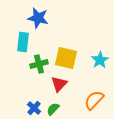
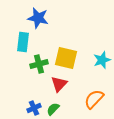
cyan star: moved 2 px right; rotated 12 degrees clockwise
orange semicircle: moved 1 px up
blue cross: rotated 24 degrees clockwise
